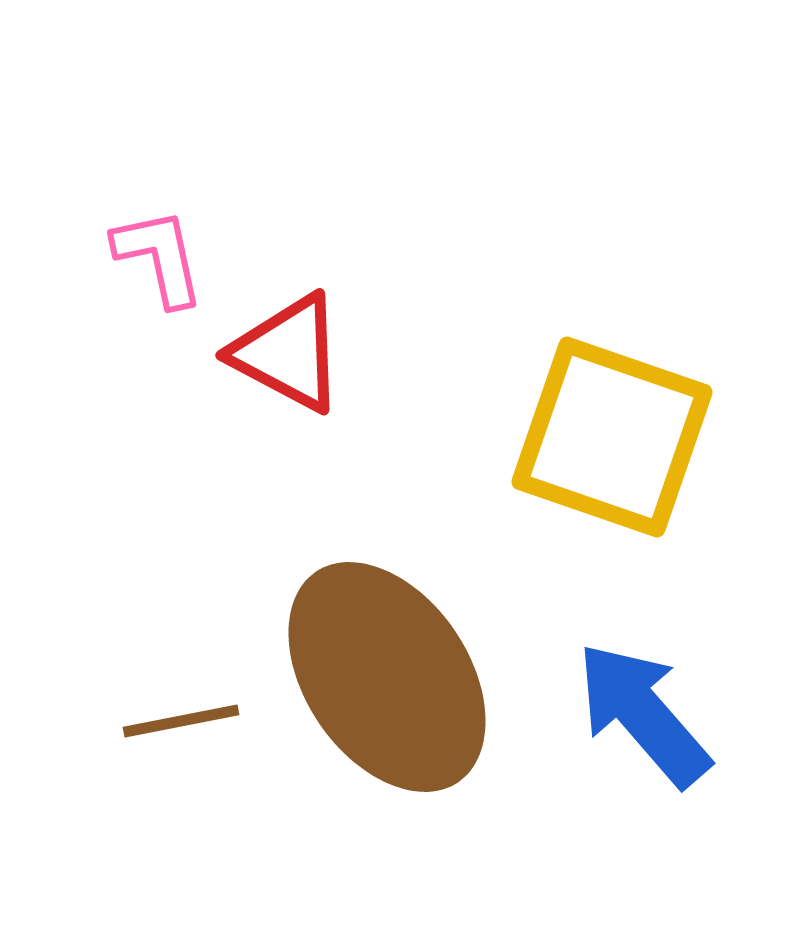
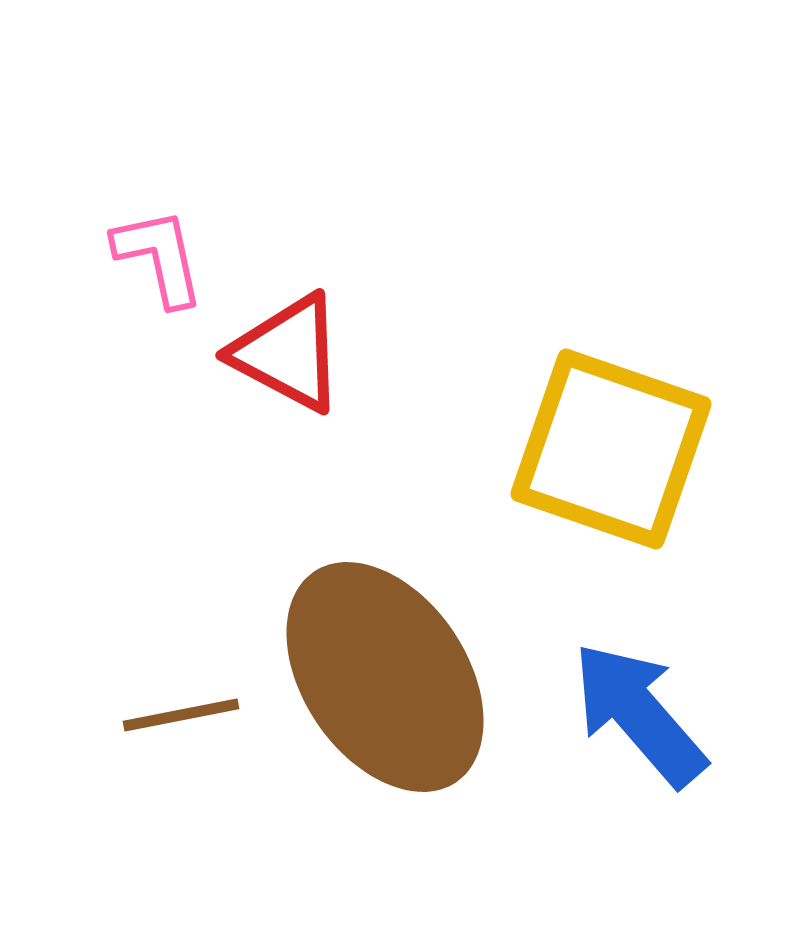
yellow square: moved 1 px left, 12 px down
brown ellipse: moved 2 px left
blue arrow: moved 4 px left
brown line: moved 6 px up
